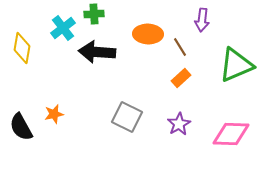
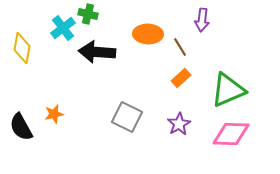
green cross: moved 6 px left; rotated 18 degrees clockwise
green triangle: moved 8 px left, 25 px down
